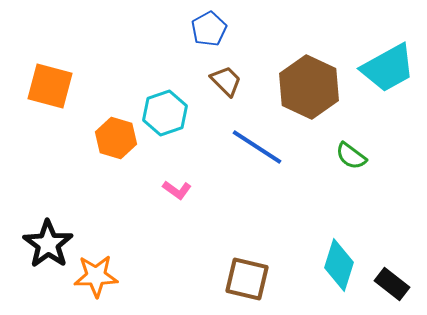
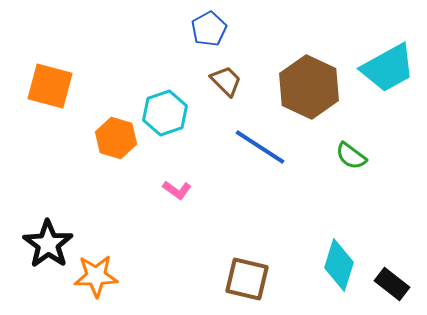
blue line: moved 3 px right
